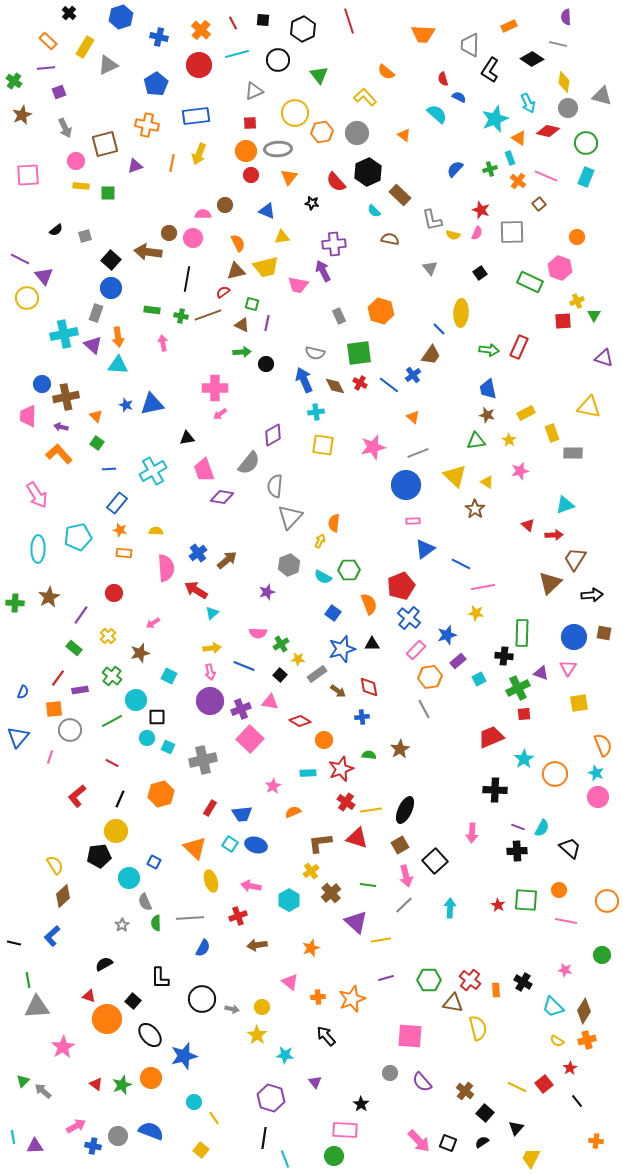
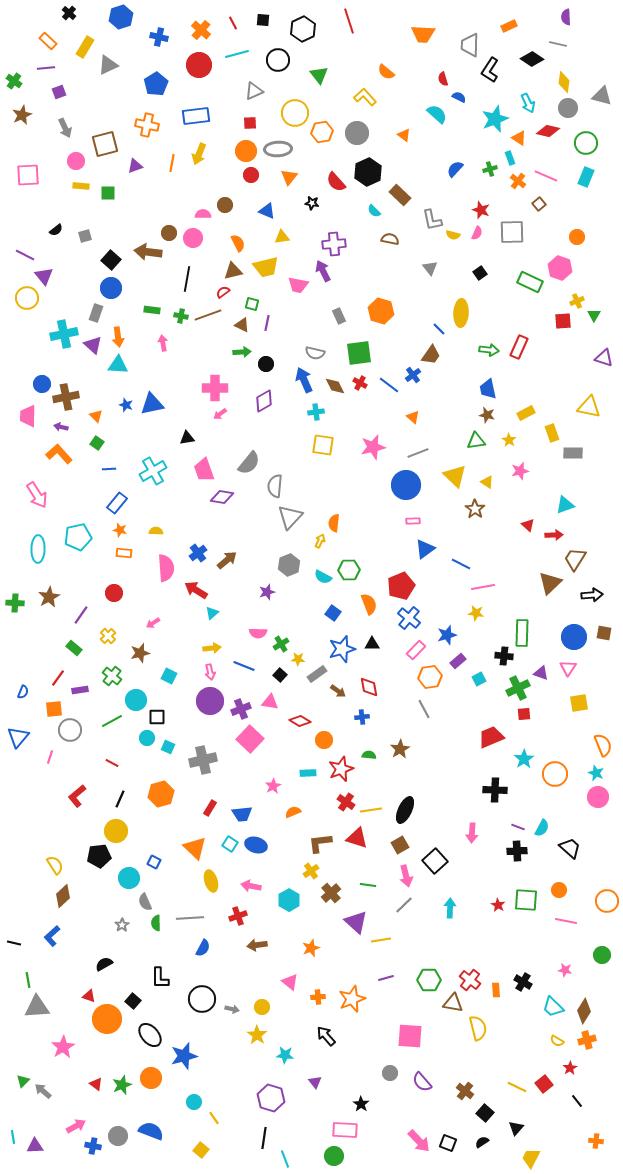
purple line at (20, 259): moved 5 px right, 4 px up
brown triangle at (236, 271): moved 3 px left
purple diamond at (273, 435): moved 9 px left, 34 px up
